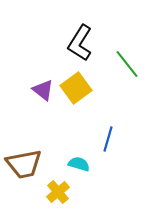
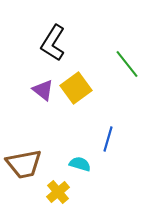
black L-shape: moved 27 px left
cyan semicircle: moved 1 px right
